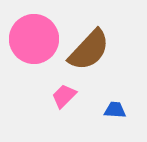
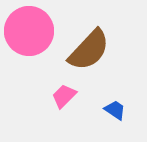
pink circle: moved 5 px left, 8 px up
blue trapezoid: rotated 30 degrees clockwise
